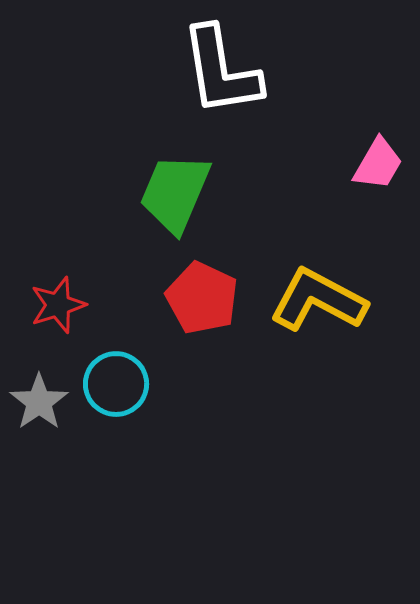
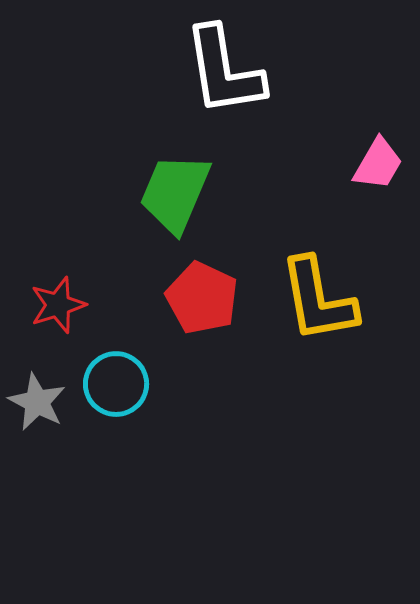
white L-shape: moved 3 px right
yellow L-shape: rotated 128 degrees counterclockwise
gray star: moved 2 px left; rotated 10 degrees counterclockwise
